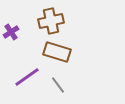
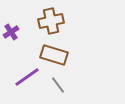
brown rectangle: moved 3 px left, 3 px down
